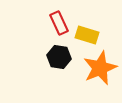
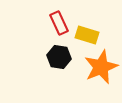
orange star: moved 1 px right, 1 px up
